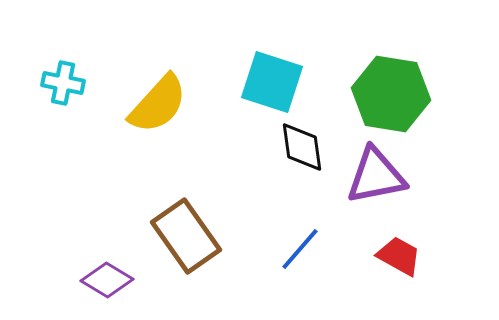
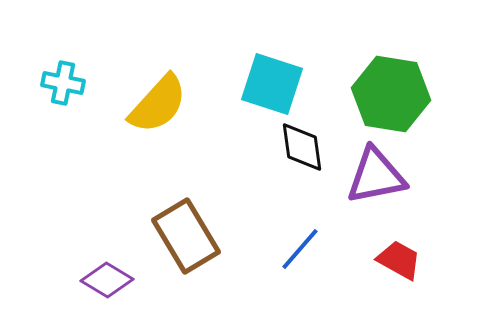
cyan square: moved 2 px down
brown rectangle: rotated 4 degrees clockwise
red trapezoid: moved 4 px down
